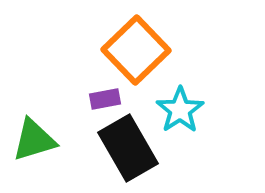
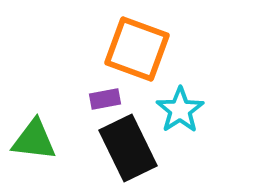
orange square: moved 1 px right, 1 px up; rotated 26 degrees counterclockwise
green triangle: rotated 24 degrees clockwise
black rectangle: rotated 4 degrees clockwise
